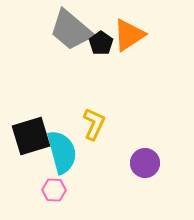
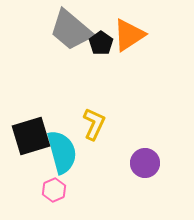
pink hexagon: rotated 25 degrees counterclockwise
